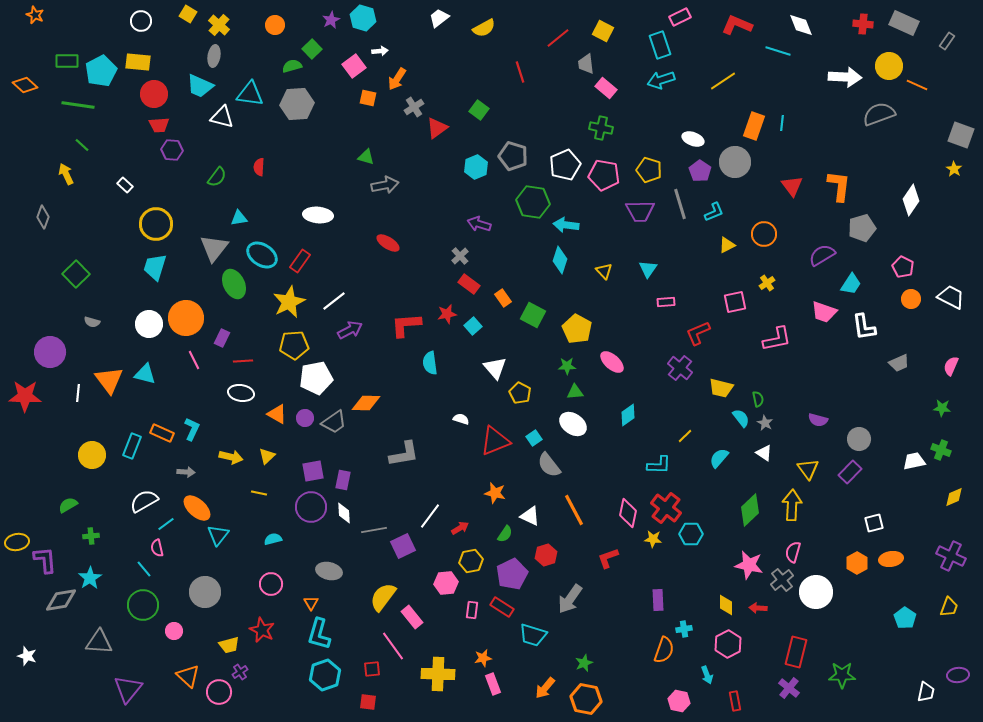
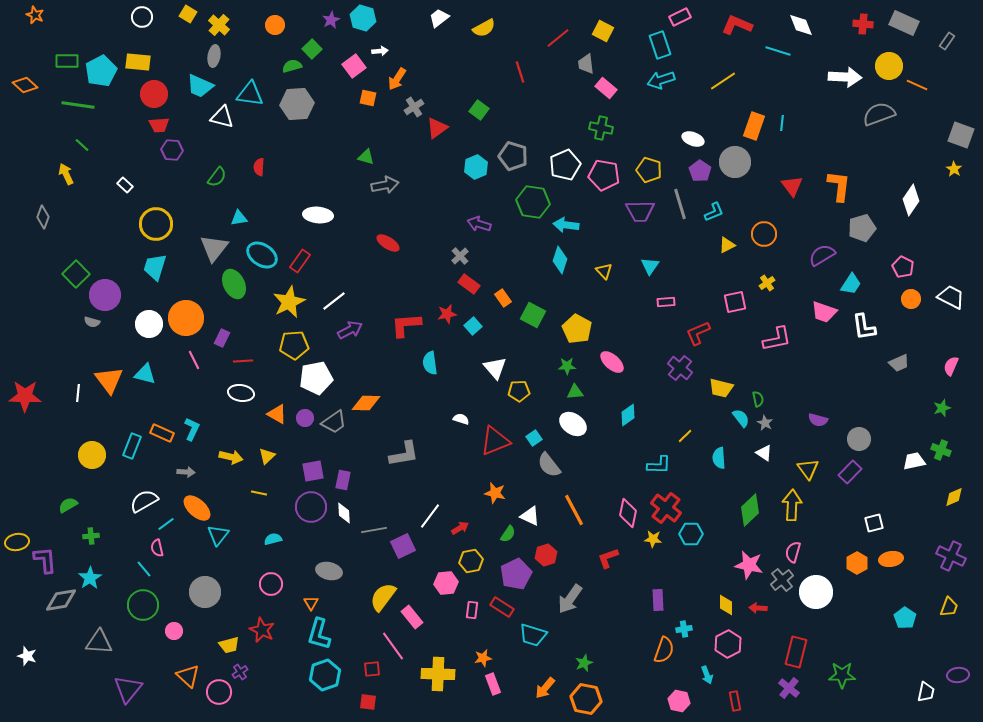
white circle at (141, 21): moved 1 px right, 4 px up
cyan triangle at (648, 269): moved 2 px right, 3 px up
purple circle at (50, 352): moved 55 px right, 57 px up
yellow pentagon at (520, 393): moved 1 px left, 2 px up; rotated 30 degrees counterclockwise
green star at (942, 408): rotated 24 degrees counterclockwise
cyan semicircle at (719, 458): rotated 45 degrees counterclockwise
green semicircle at (505, 534): moved 3 px right
purple pentagon at (512, 574): moved 4 px right
